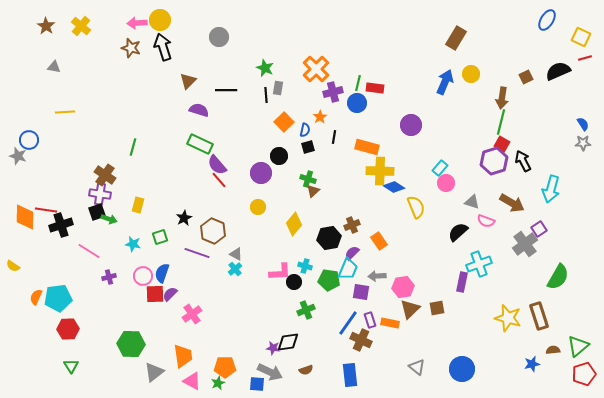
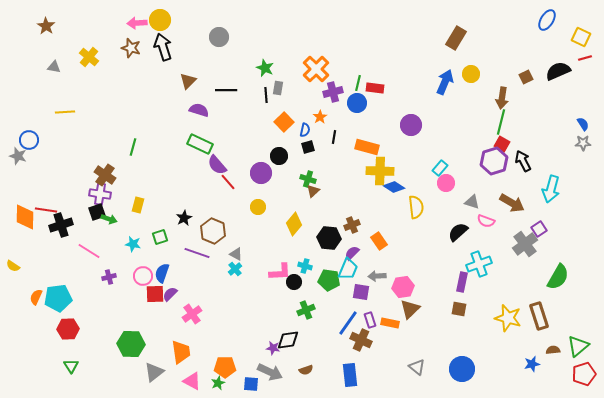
yellow cross at (81, 26): moved 8 px right, 31 px down
red line at (219, 180): moved 9 px right, 2 px down
yellow semicircle at (416, 207): rotated 15 degrees clockwise
black hexagon at (329, 238): rotated 15 degrees clockwise
brown square at (437, 308): moved 22 px right, 1 px down; rotated 21 degrees clockwise
black diamond at (288, 342): moved 2 px up
orange trapezoid at (183, 356): moved 2 px left, 4 px up
blue square at (257, 384): moved 6 px left
